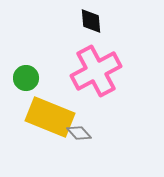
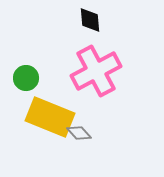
black diamond: moved 1 px left, 1 px up
